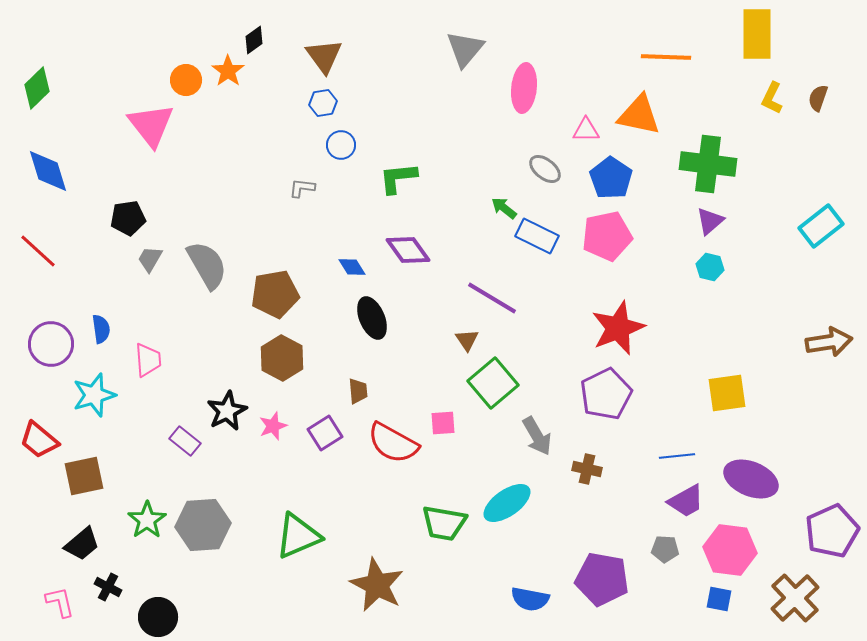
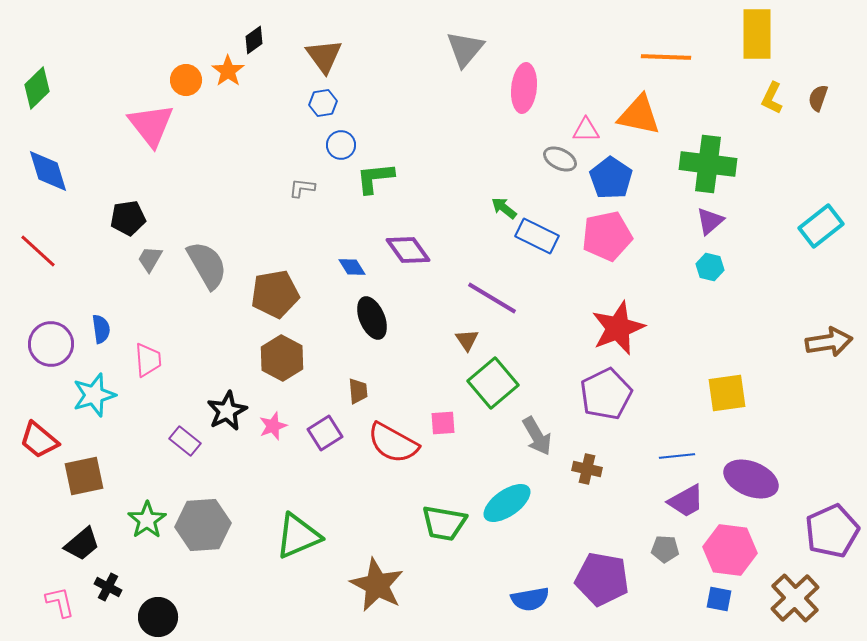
gray ellipse at (545, 169): moved 15 px right, 10 px up; rotated 12 degrees counterclockwise
green L-shape at (398, 178): moved 23 px left
blue semicircle at (530, 599): rotated 21 degrees counterclockwise
